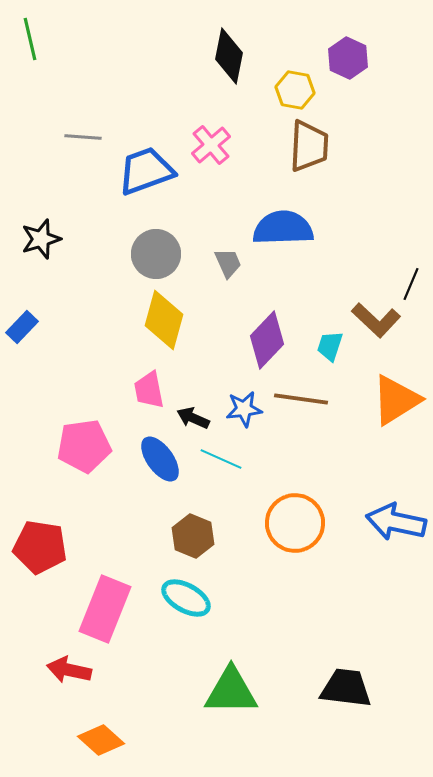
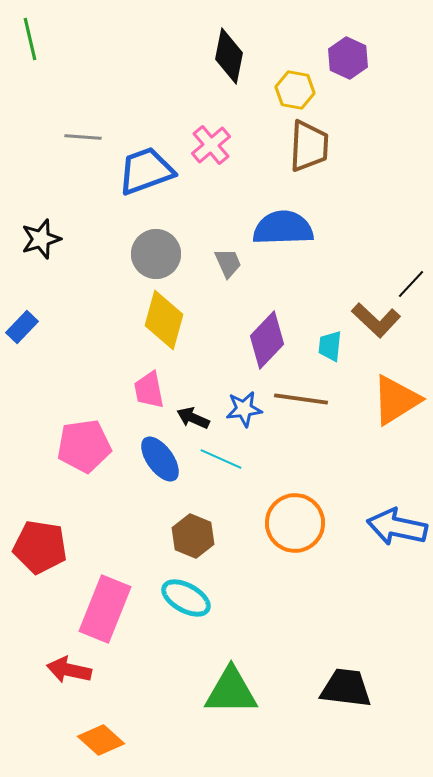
black line: rotated 20 degrees clockwise
cyan trapezoid: rotated 12 degrees counterclockwise
blue arrow: moved 1 px right, 5 px down
